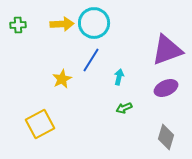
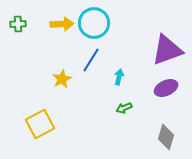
green cross: moved 1 px up
